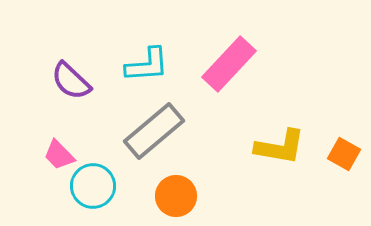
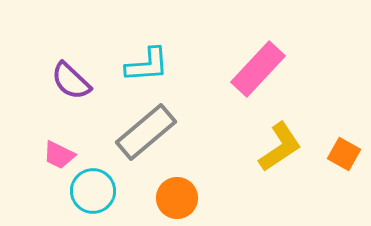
pink rectangle: moved 29 px right, 5 px down
gray rectangle: moved 8 px left, 1 px down
yellow L-shape: rotated 44 degrees counterclockwise
pink trapezoid: rotated 20 degrees counterclockwise
cyan circle: moved 5 px down
orange circle: moved 1 px right, 2 px down
